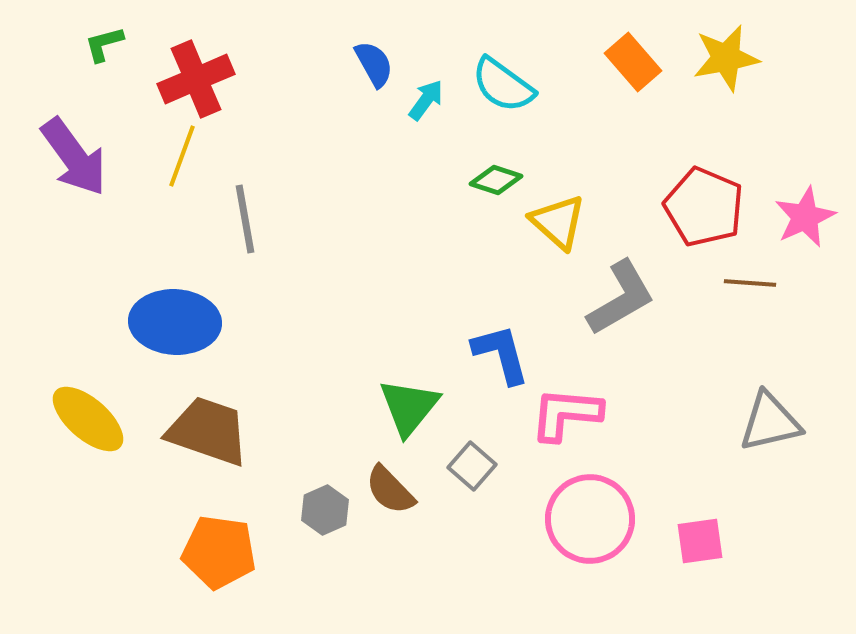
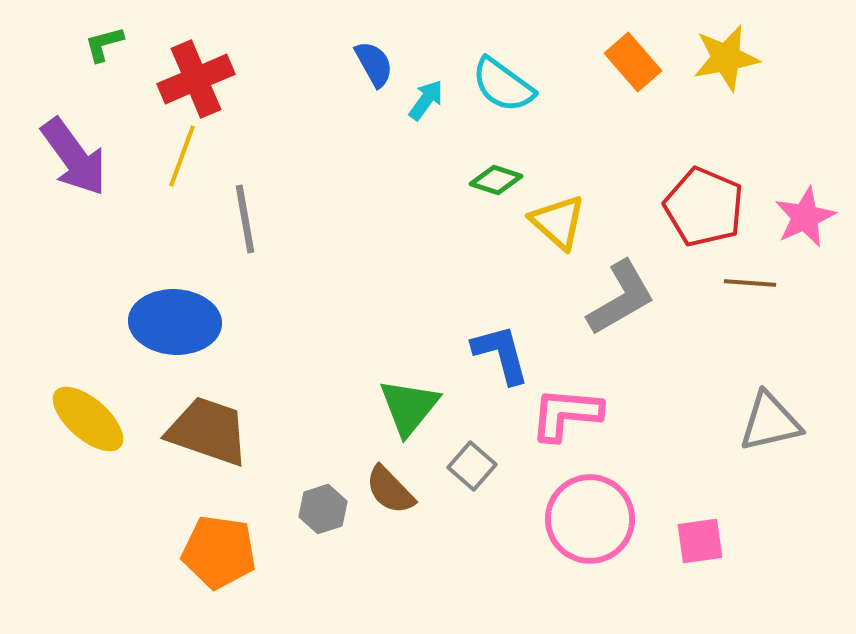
gray hexagon: moved 2 px left, 1 px up; rotated 6 degrees clockwise
